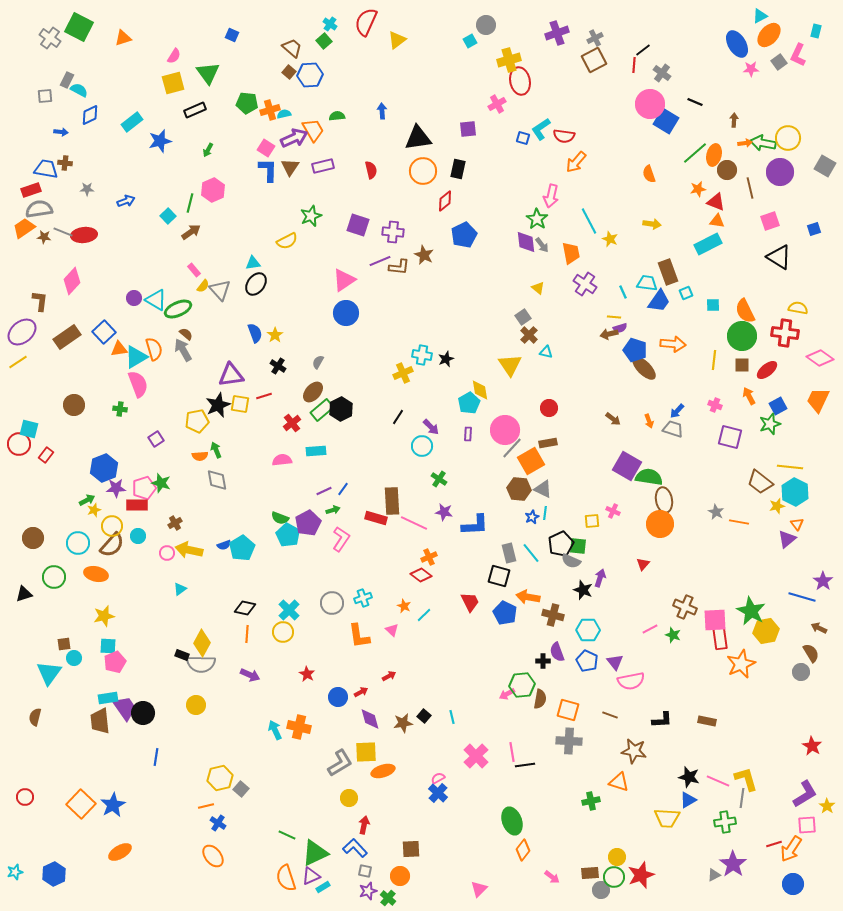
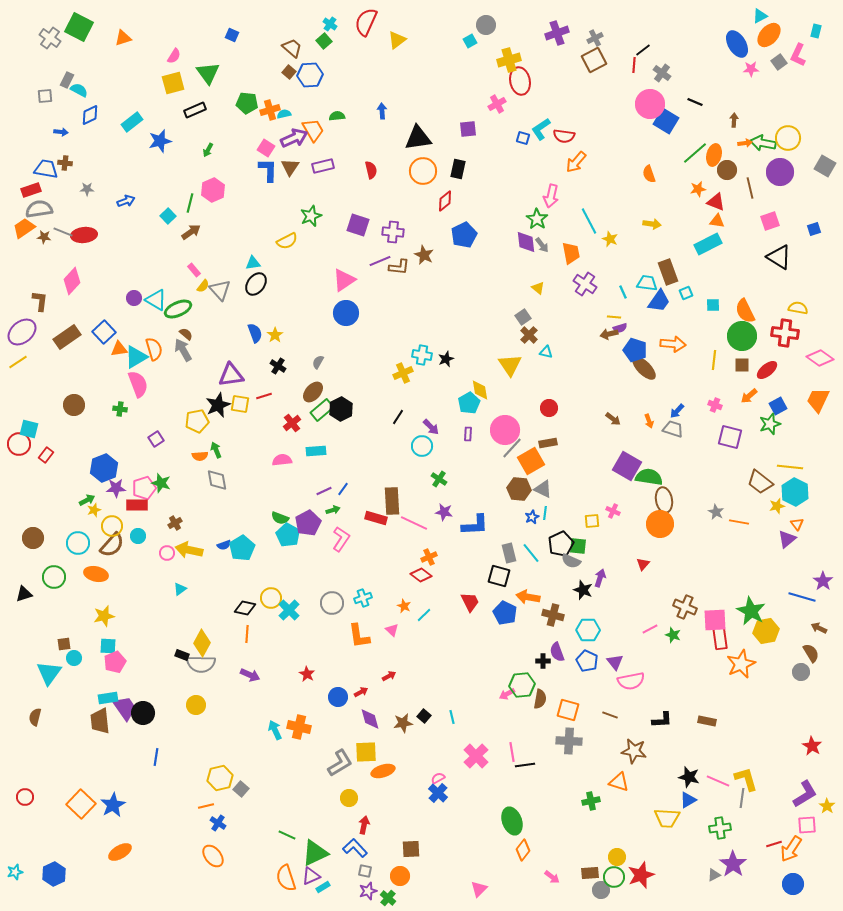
orange arrow at (749, 396): rotated 102 degrees counterclockwise
yellow circle at (283, 632): moved 12 px left, 34 px up
green cross at (725, 822): moved 5 px left, 6 px down
